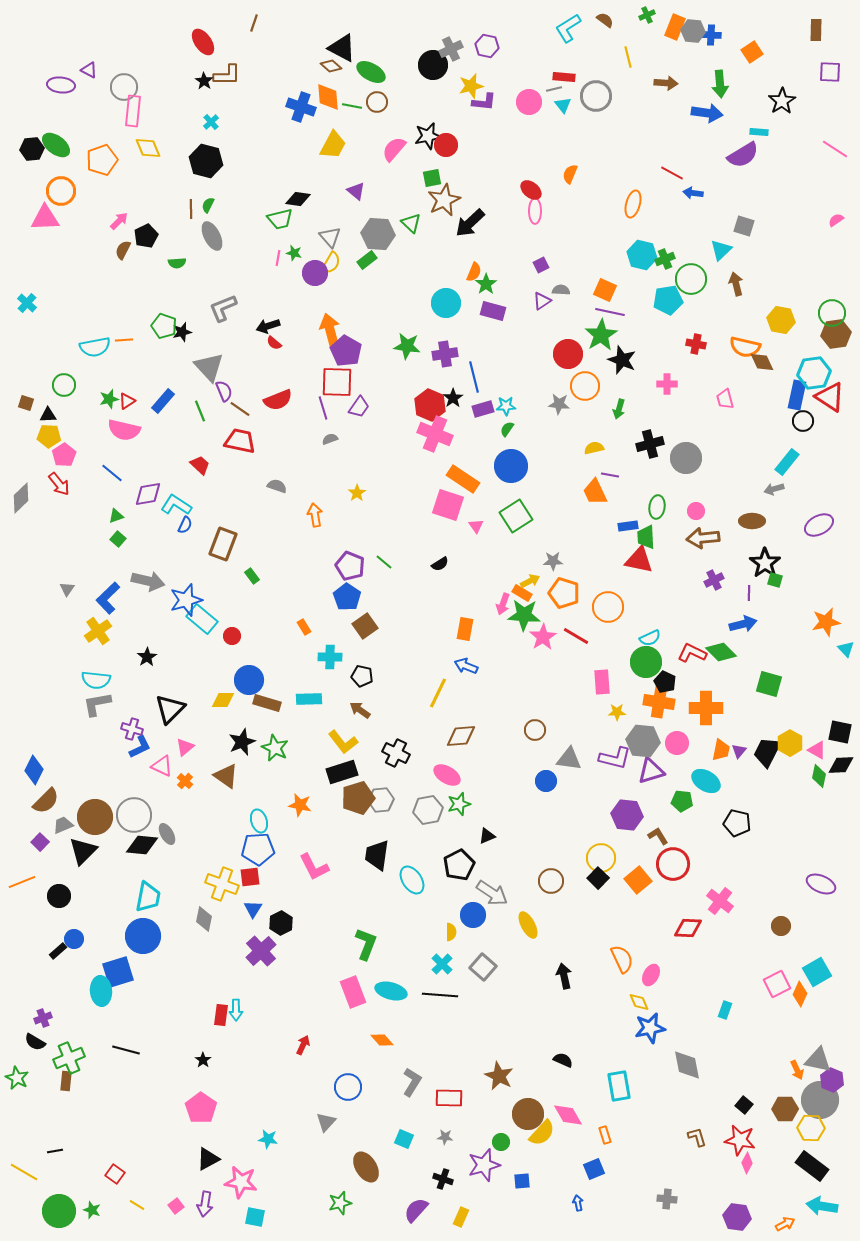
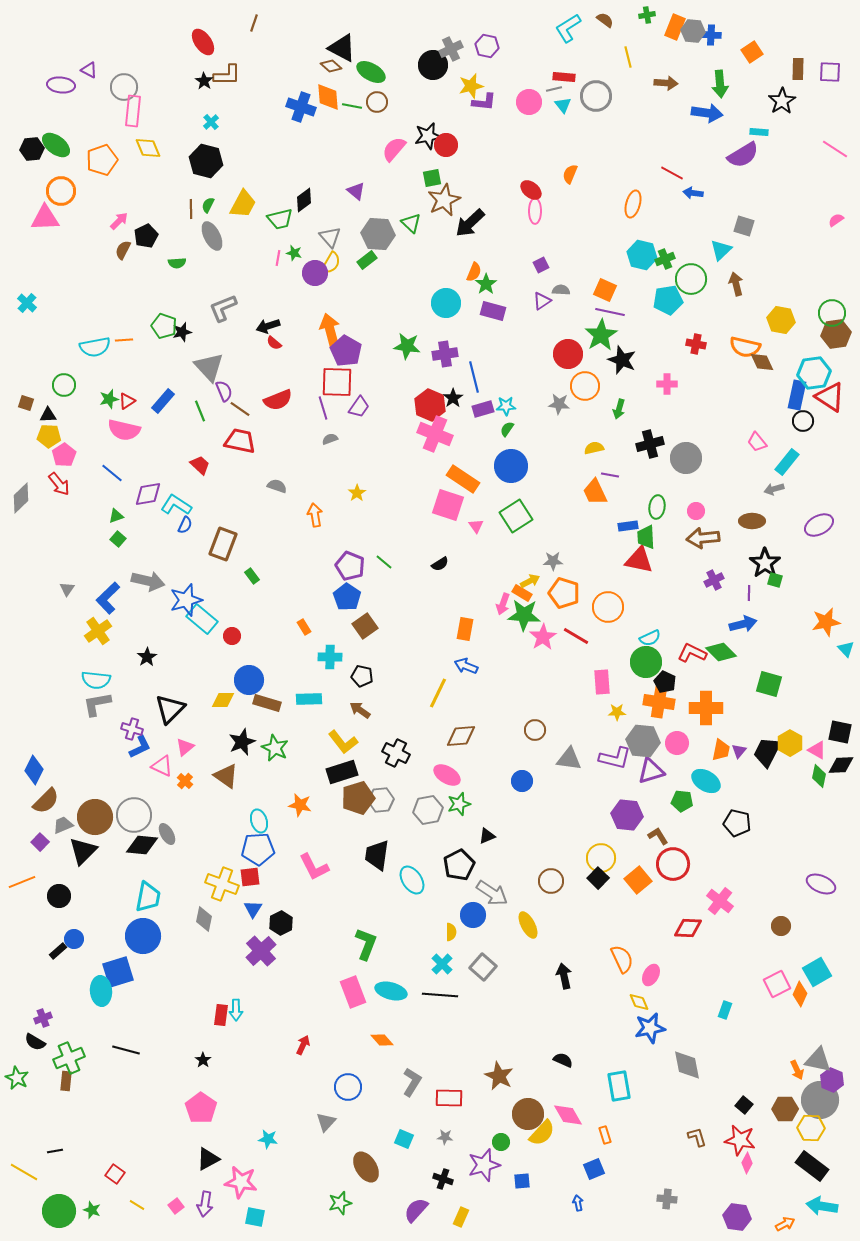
green cross at (647, 15): rotated 14 degrees clockwise
brown rectangle at (816, 30): moved 18 px left, 39 px down
yellow trapezoid at (333, 145): moved 90 px left, 59 px down
black diamond at (298, 199): moved 6 px right, 1 px down; rotated 45 degrees counterclockwise
pink trapezoid at (725, 399): moved 32 px right, 43 px down; rotated 25 degrees counterclockwise
blue circle at (546, 781): moved 24 px left
